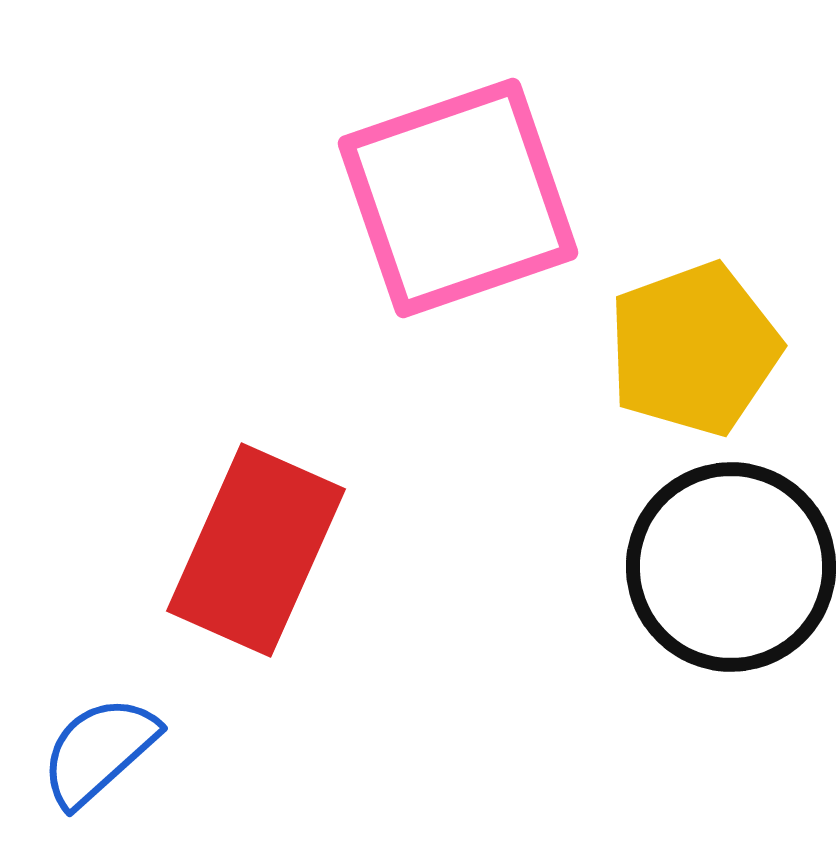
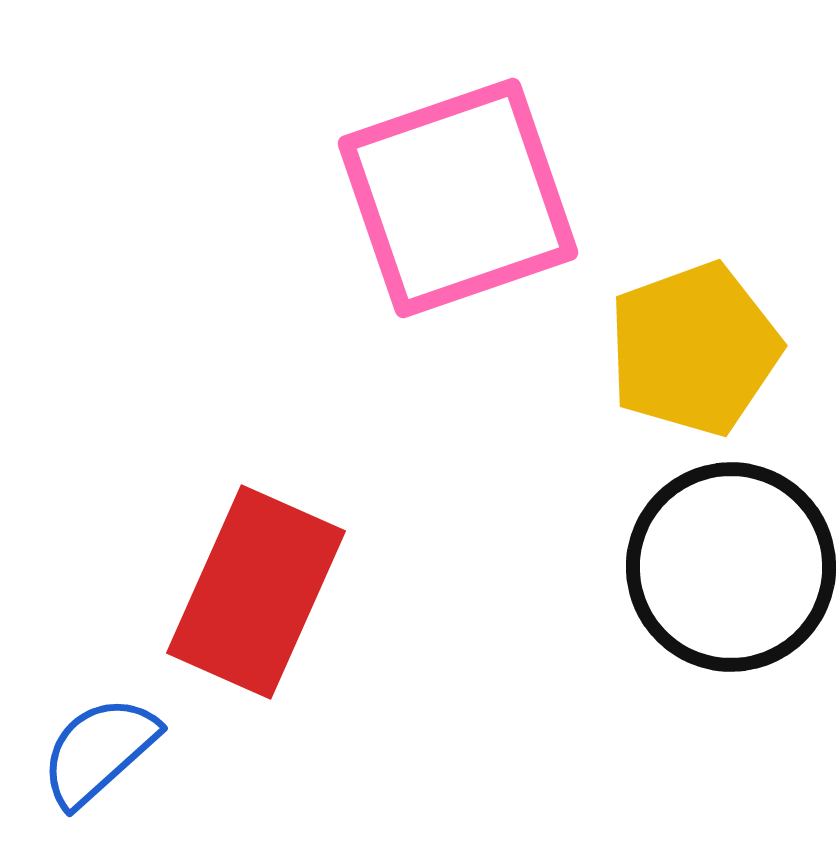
red rectangle: moved 42 px down
